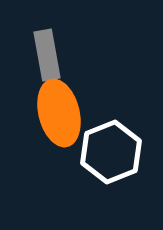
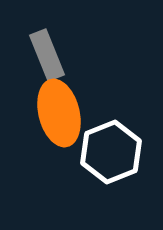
gray rectangle: rotated 12 degrees counterclockwise
